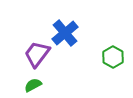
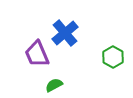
purple trapezoid: rotated 60 degrees counterclockwise
green semicircle: moved 21 px right
